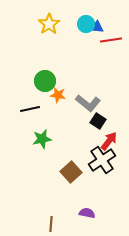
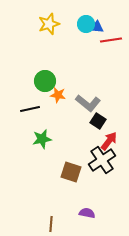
yellow star: rotated 15 degrees clockwise
brown square: rotated 30 degrees counterclockwise
